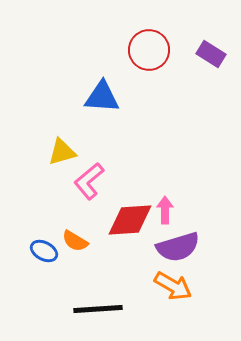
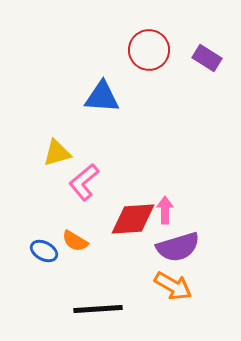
purple rectangle: moved 4 px left, 4 px down
yellow triangle: moved 5 px left, 1 px down
pink L-shape: moved 5 px left, 1 px down
red diamond: moved 3 px right, 1 px up
